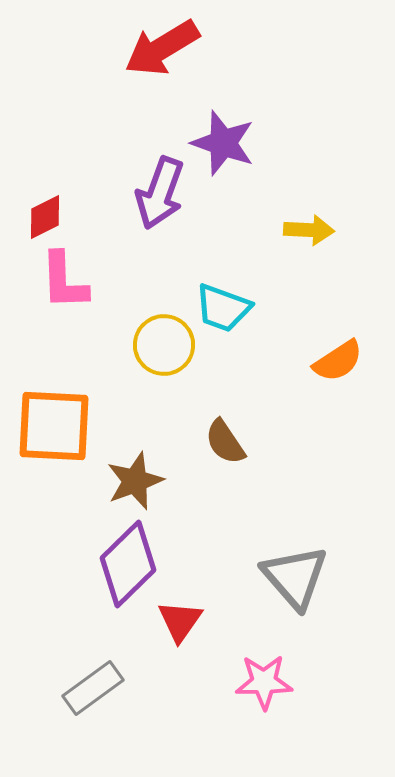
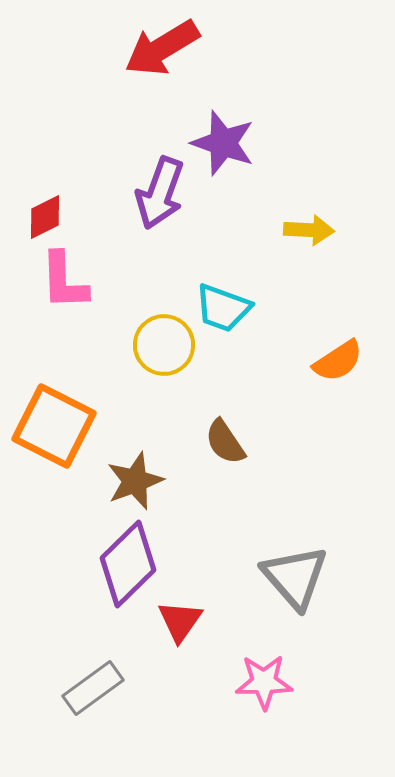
orange square: rotated 24 degrees clockwise
